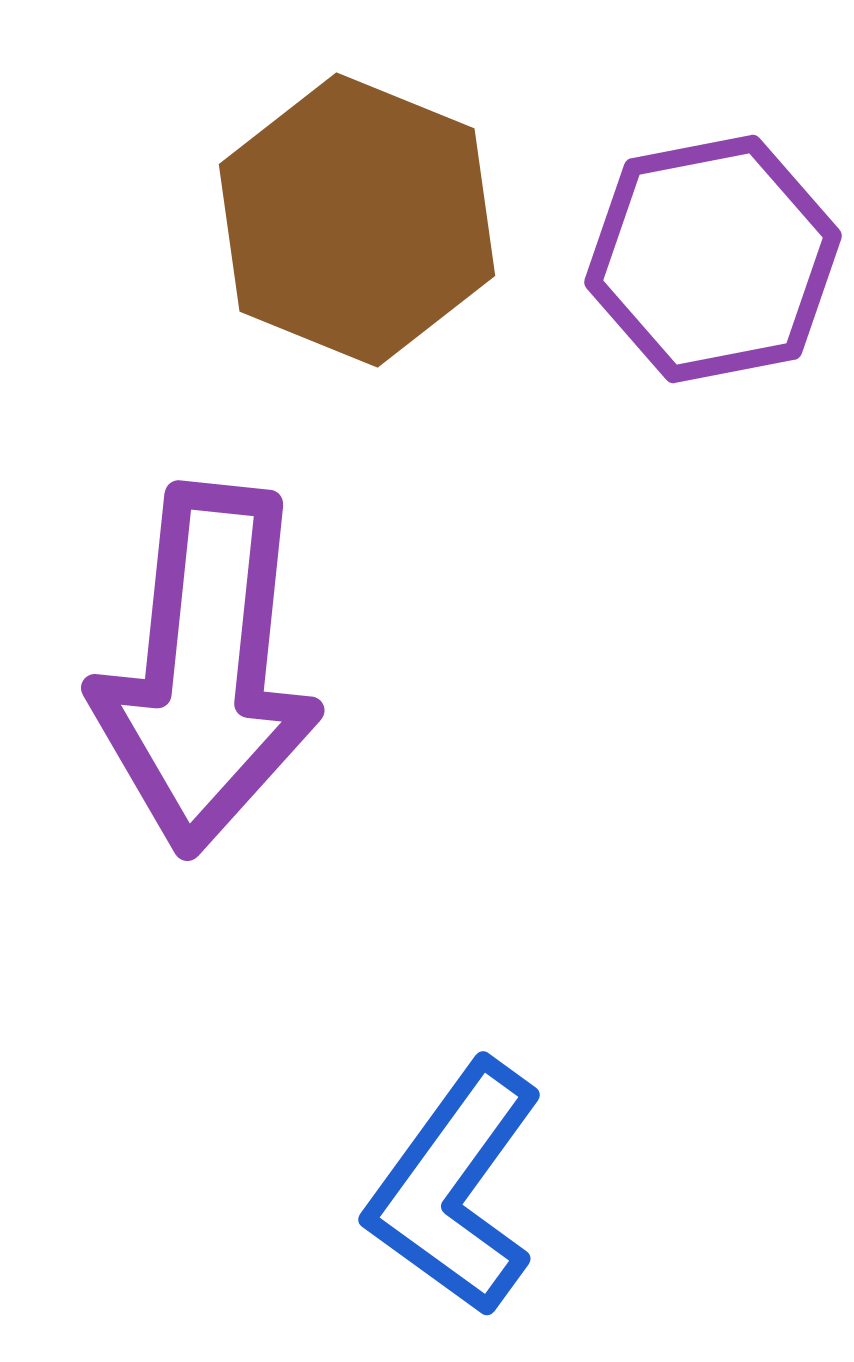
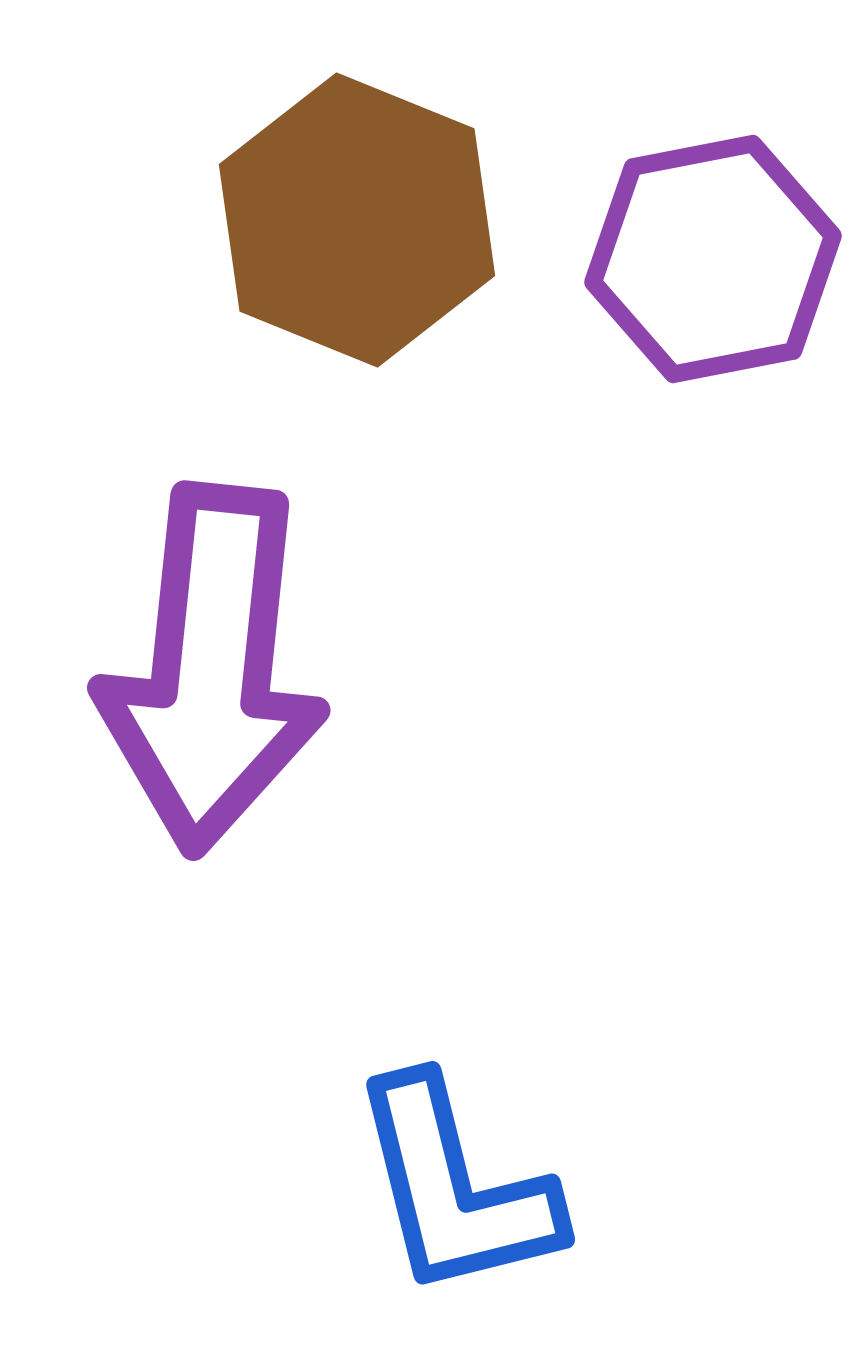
purple arrow: moved 6 px right
blue L-shape: rotated 50 degrees counterclockwise
